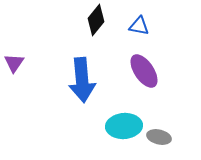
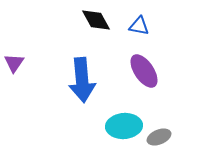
black diamond: rotated 68 degrees counterclockwise
gray ellipse: rotated 35 degrees counterclockwise
